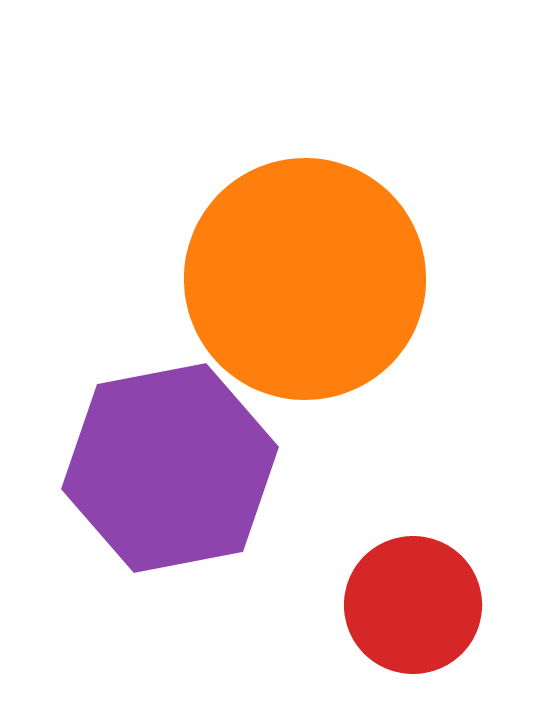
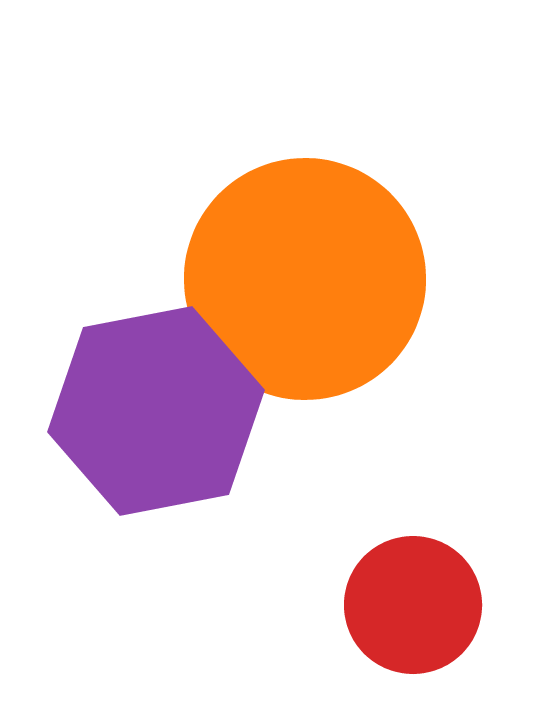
purple hexagon: moved 14 px left, 57 px up
